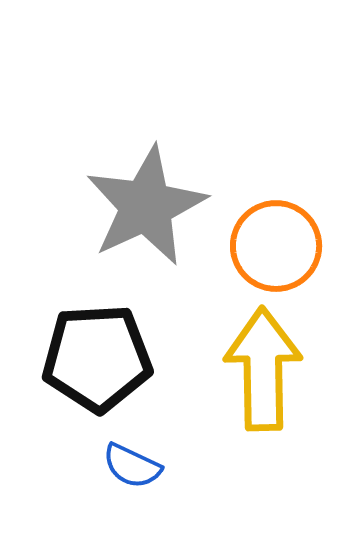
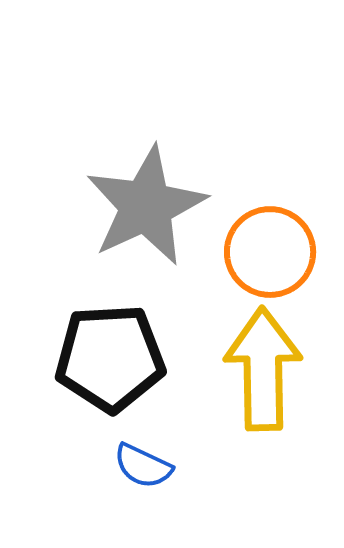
orange circle: moved 6 px left, 6 px down
black pentagon: moved 13 px right
blue semicircle: moved 11 px right
